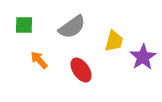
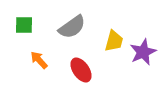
purple star: moved 5 px up; rotated 8 degrees clockwise
